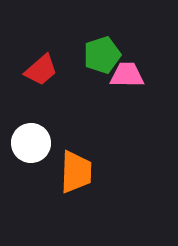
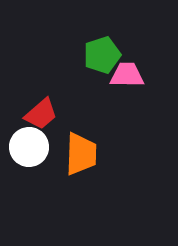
red trapezoid: moved 44 px down
white circle: moved 2 px left, 4 px down
orange trapezoid: moved 5 px right, 18 px up
